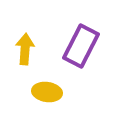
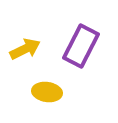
yellow arrow: rotated 60 degrees clockwise
